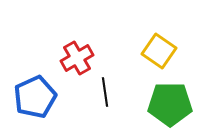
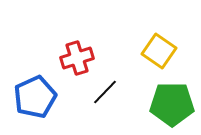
red cross: rotated 12 degrees clockwise
black line: rotated 52 degrees clockwise
green pentagon: moved 2 px right
